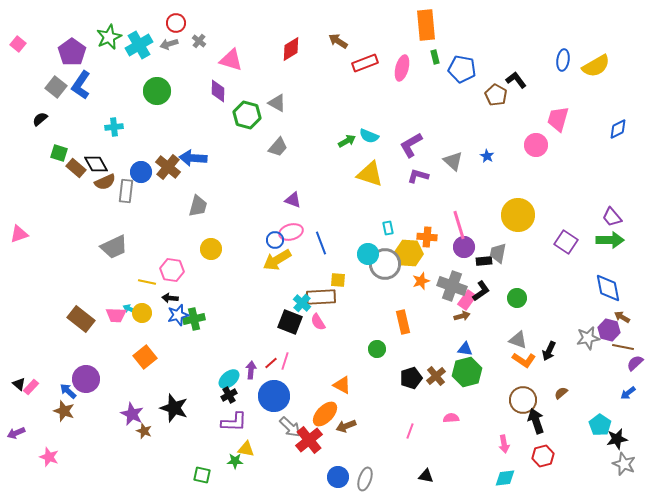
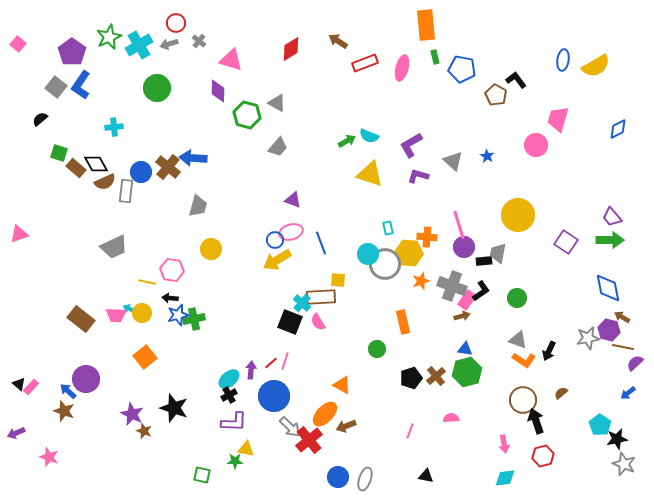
green circle at (157, 91): moved 3 px up
